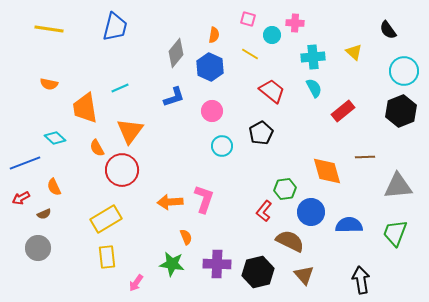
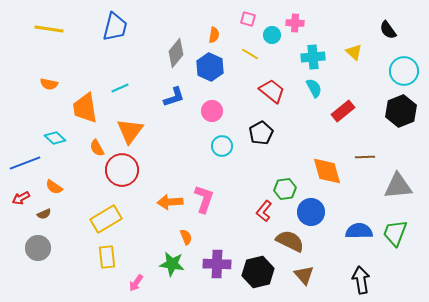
orange semicircle at (54, 187): rotated 30 degrees counterclockwise
blue semicircle at (349, 225): moved 10 px right, 6 px down
